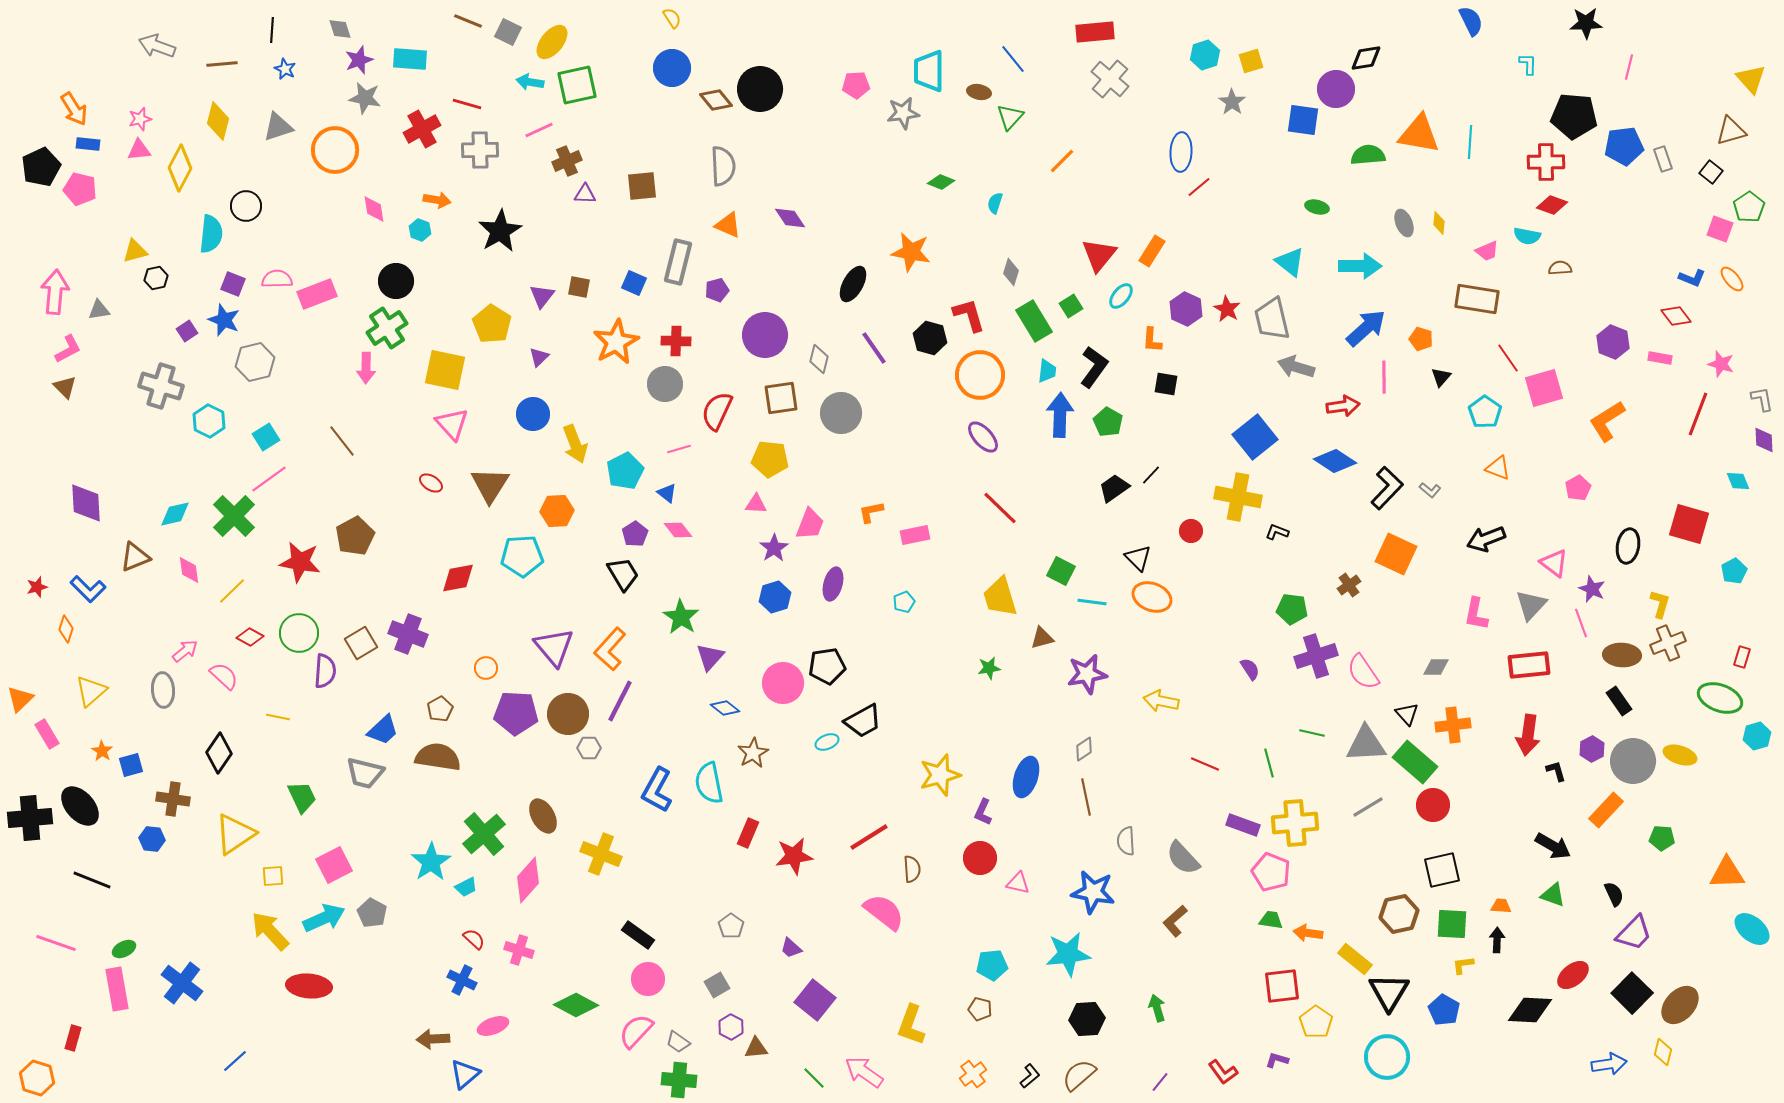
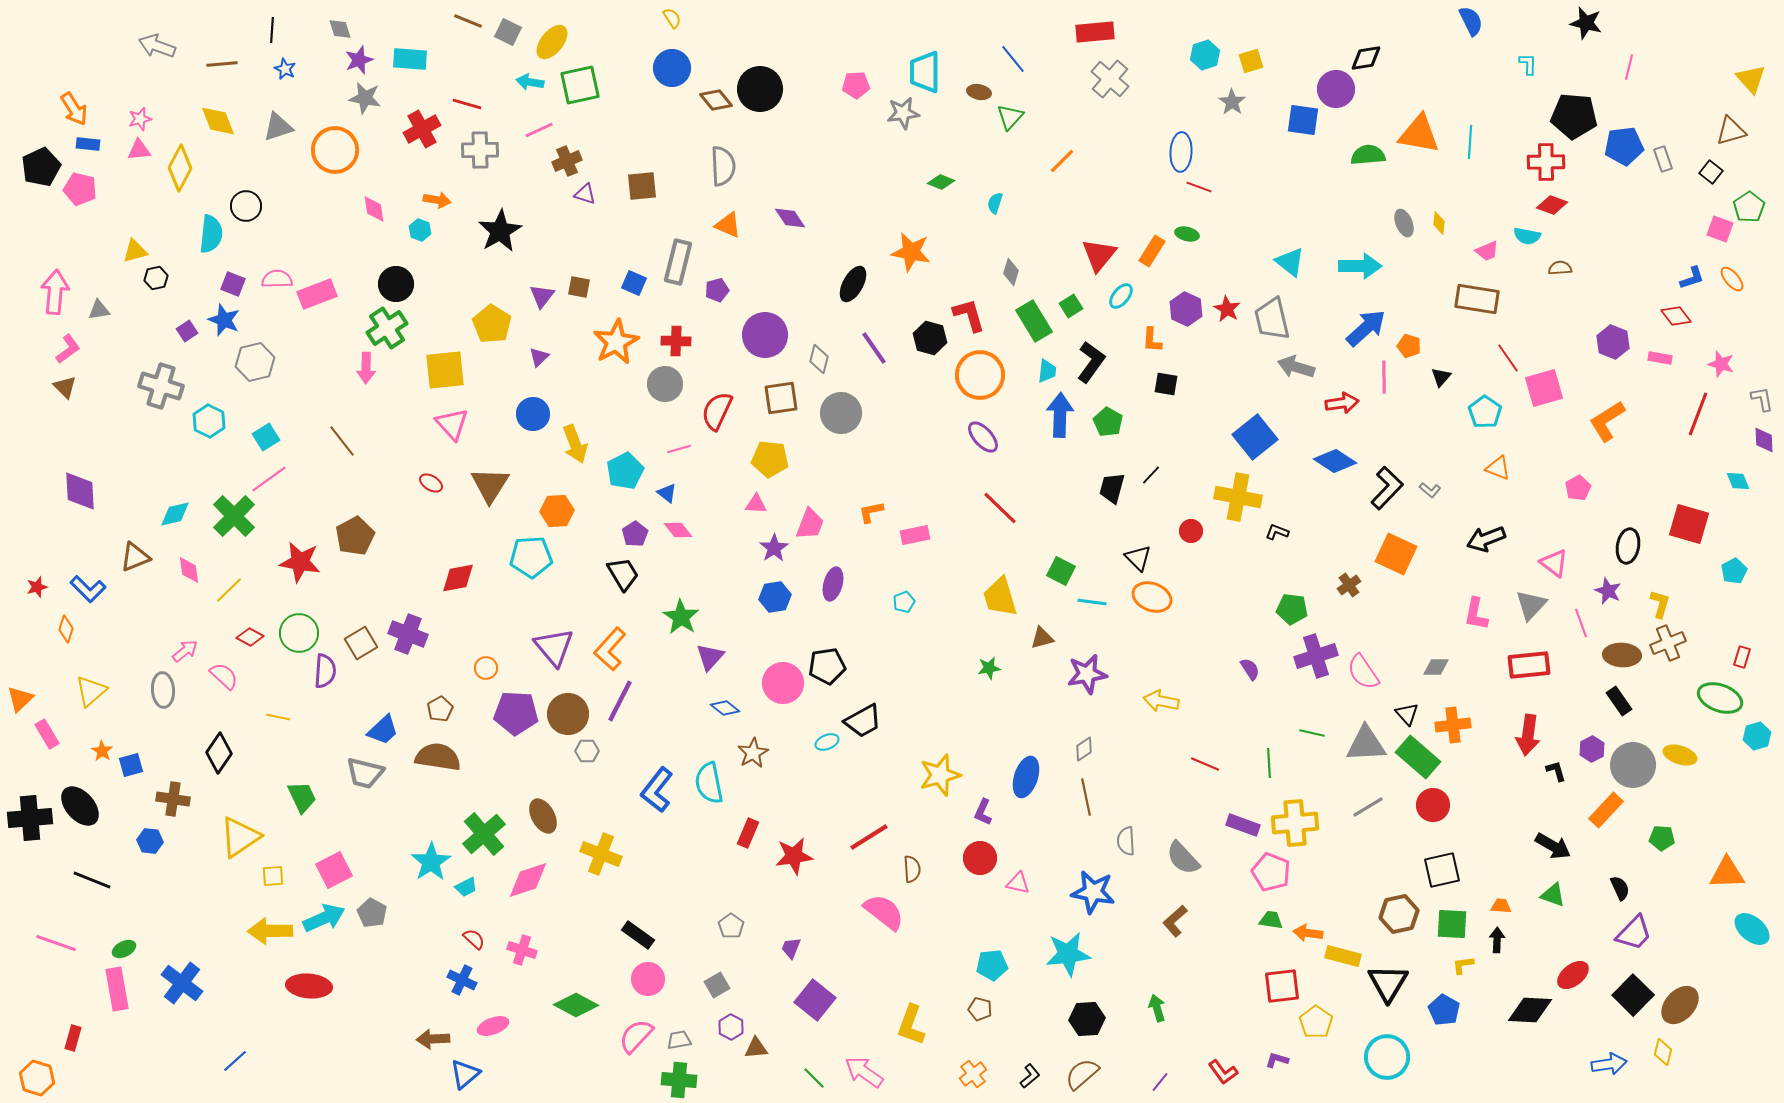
black star at (1586, 23): rotated 16 degrees clockwise
cyan trapezoid at (929, 71): moved 4 px left, 1 px down
green square at (577, 85): moved 3 px right
yellow diamond at (218, 121): rotated 36 degrees counterclockwise
red line at (1199, 187): rotated 60 degrees clockwise
purple triangle at (585, 194): rotated 15 degrees clockwise
green ellipse at (1317, 207): moved 130 px left, 27 px down
blue L-shape at (1692, 278): rotated 40 degrees counterclockwise
black circle at (396, 281): moved 3 px down
orange pentagon at (1421, 339): moved 12 px left, 7 px down
pink L-shape at (68, 349): rotated 8 degrees counterclockwise
black L-shape at (1094, 367): moved 3 px left, 5 px up
yellow square at (445, 370): rotated 18 degrees counterclockwise
red arrow at (1343, 406): moved 1 px left, 3 px up
black trapezoid at (1114, 488): moved 2 px left; rotated 40 degrees counterclockwise
purple diamond at (86, 503): moved 6 px left, 12 px up
cyan pentagon at (522, 556): moved 9 px right, 1 px down
purple star at (1592, 589): moved 16 px right, 2 px down
yellow line at (232, 591): moved 3 px left, 1 px up
blue hexagon at (775, 597): rotated 8 degrees clockwise
gray hexagon at (589, 748): moved 2 px left, 3 px down
gray circle at (1633, 761): moved 4 px down
green rectangle at (1415, 762): moved 3 px right, 5 px up
green line at (1269, 763): rotated 12 degrees clockwise
blue L-shape at (657, 790): rotated 9 degrees clockwise
yellow triangle at (235, 834): moved 5 px right, 3 px down
blue hexagon at (152, 839): moved 2 px left, 2 px down
pink square at (334, 865): moved 5 px down
pink diamond at (528, 880): rotated 30 degrees clockwise
black semicircle at (1614, 894): moved 6 px right, 6 px up
yellow arrow at (270, 931): rotated 48 degrees counterclockwise
purple trapezoid at (791, 948): rotated 70 degrees clockwise
pink cross at (519, 950): moved 3 px right
yellow rectangle at (1355, 959): moved 12 px left, 3 px up; rotated 24 degrees counterclockwise
black triangle at (1389, 992): moved 1 px left, 9 px up
black square at (1632, 993): moved 1 px right, 2 px down
pink semicircle at (636, 1031): moved 5 px down
gray trapezoid at (678, 1042): moved 1 px right, 2 px up; rotated 135 degrees clockwise
brown semicircle at (1079, 1075): moved 3 px right, 1 px up
